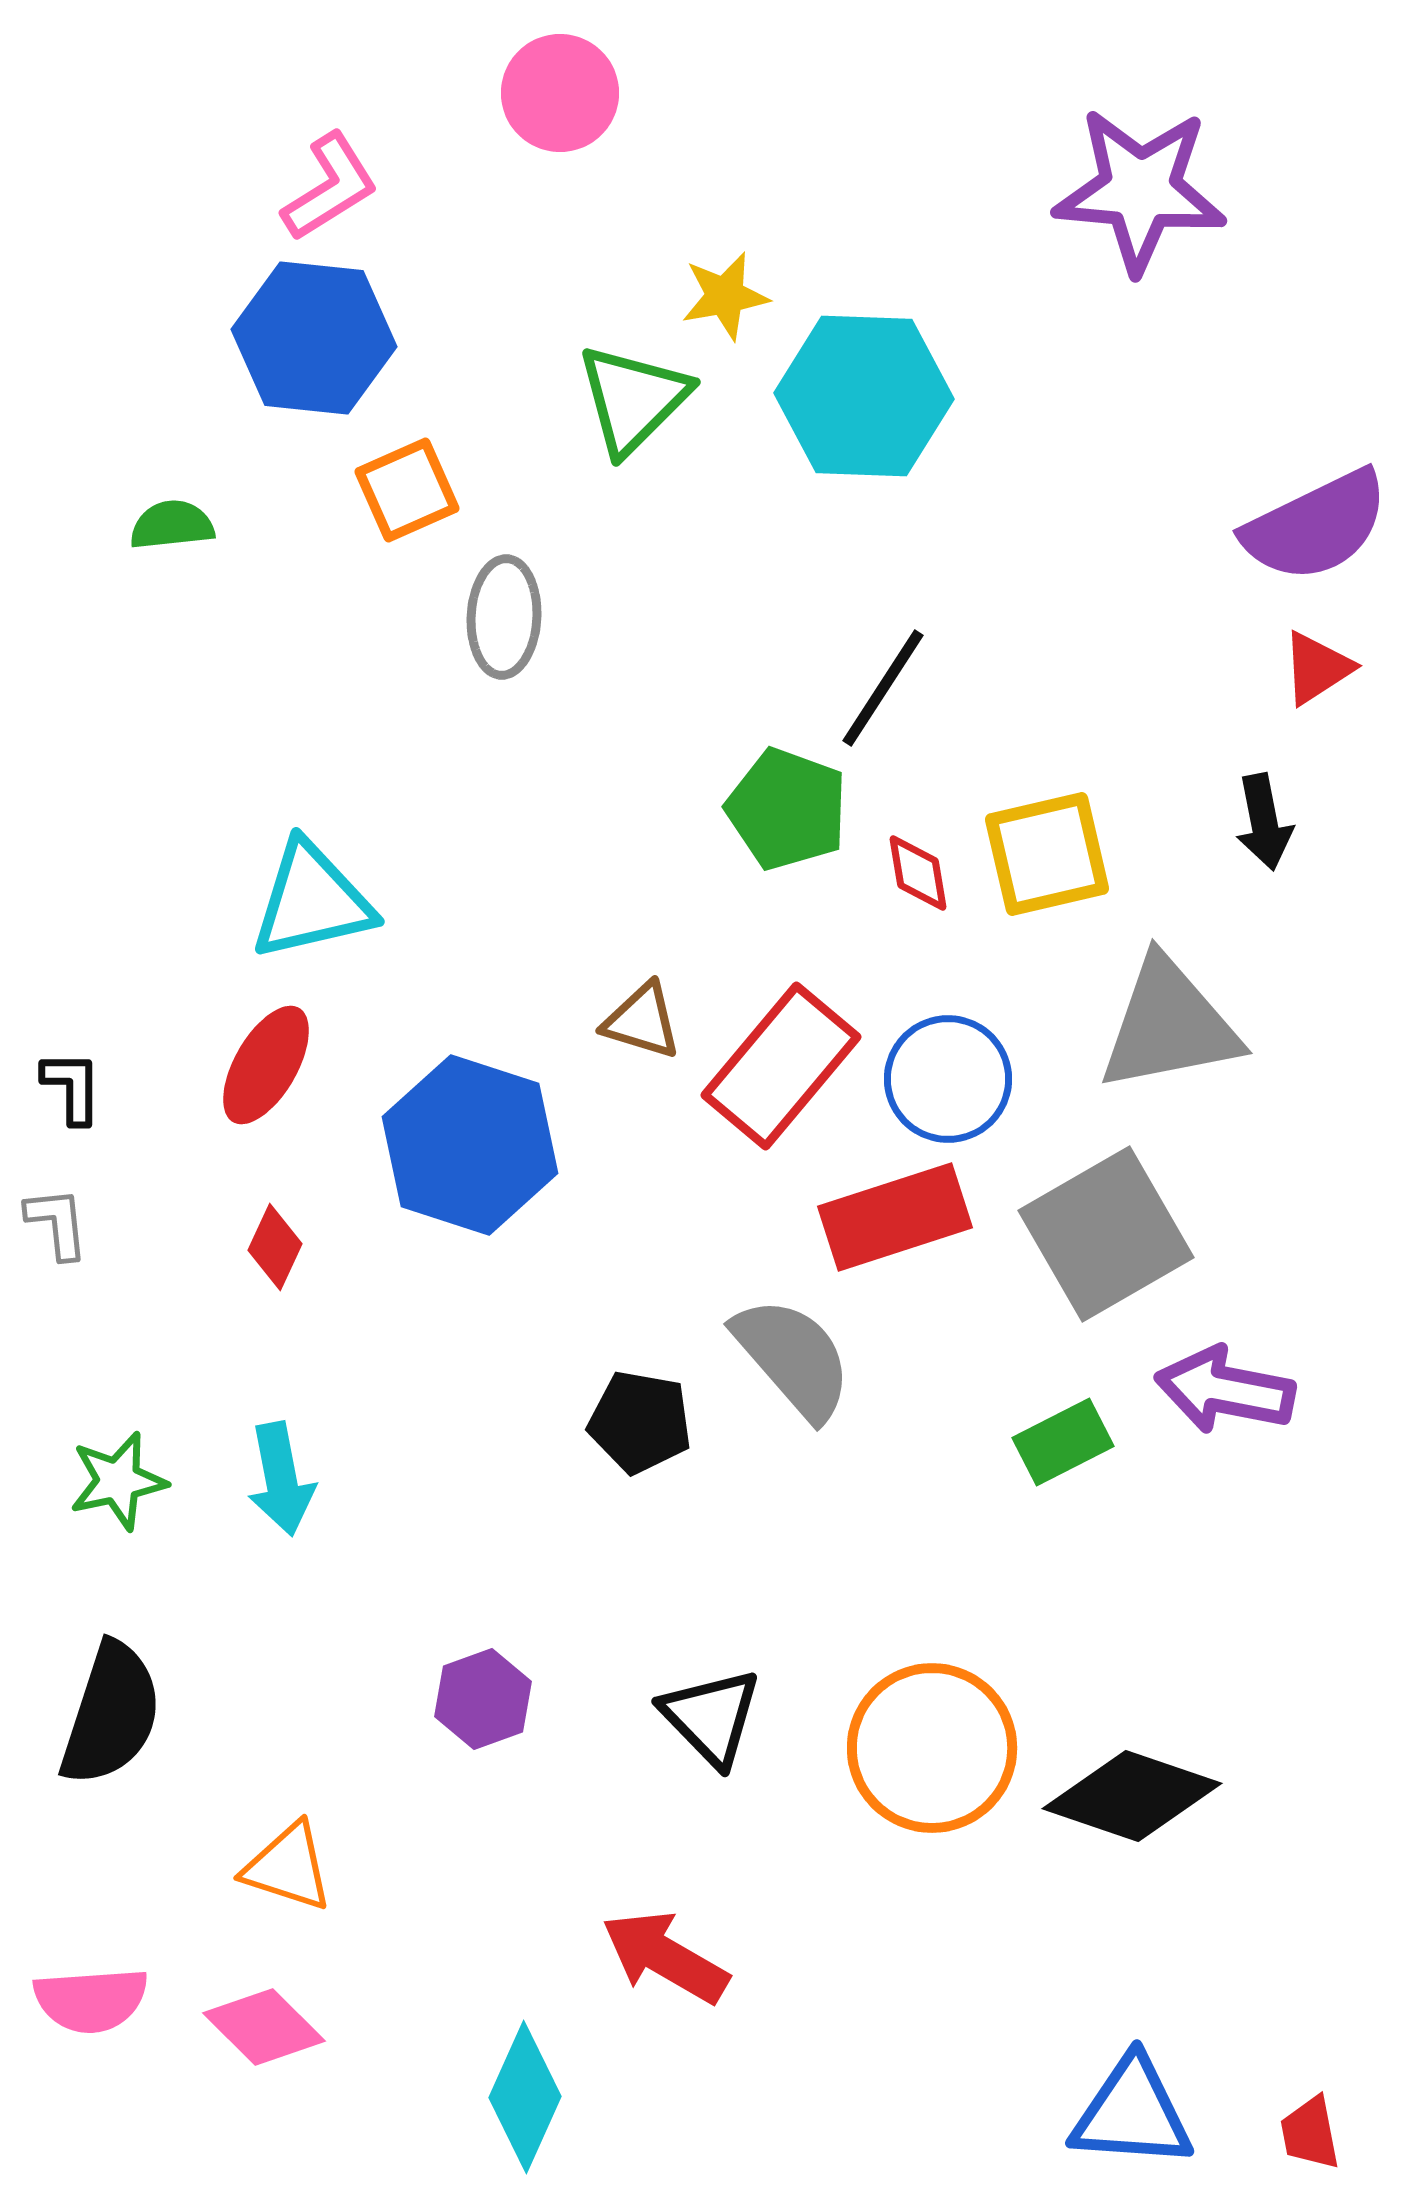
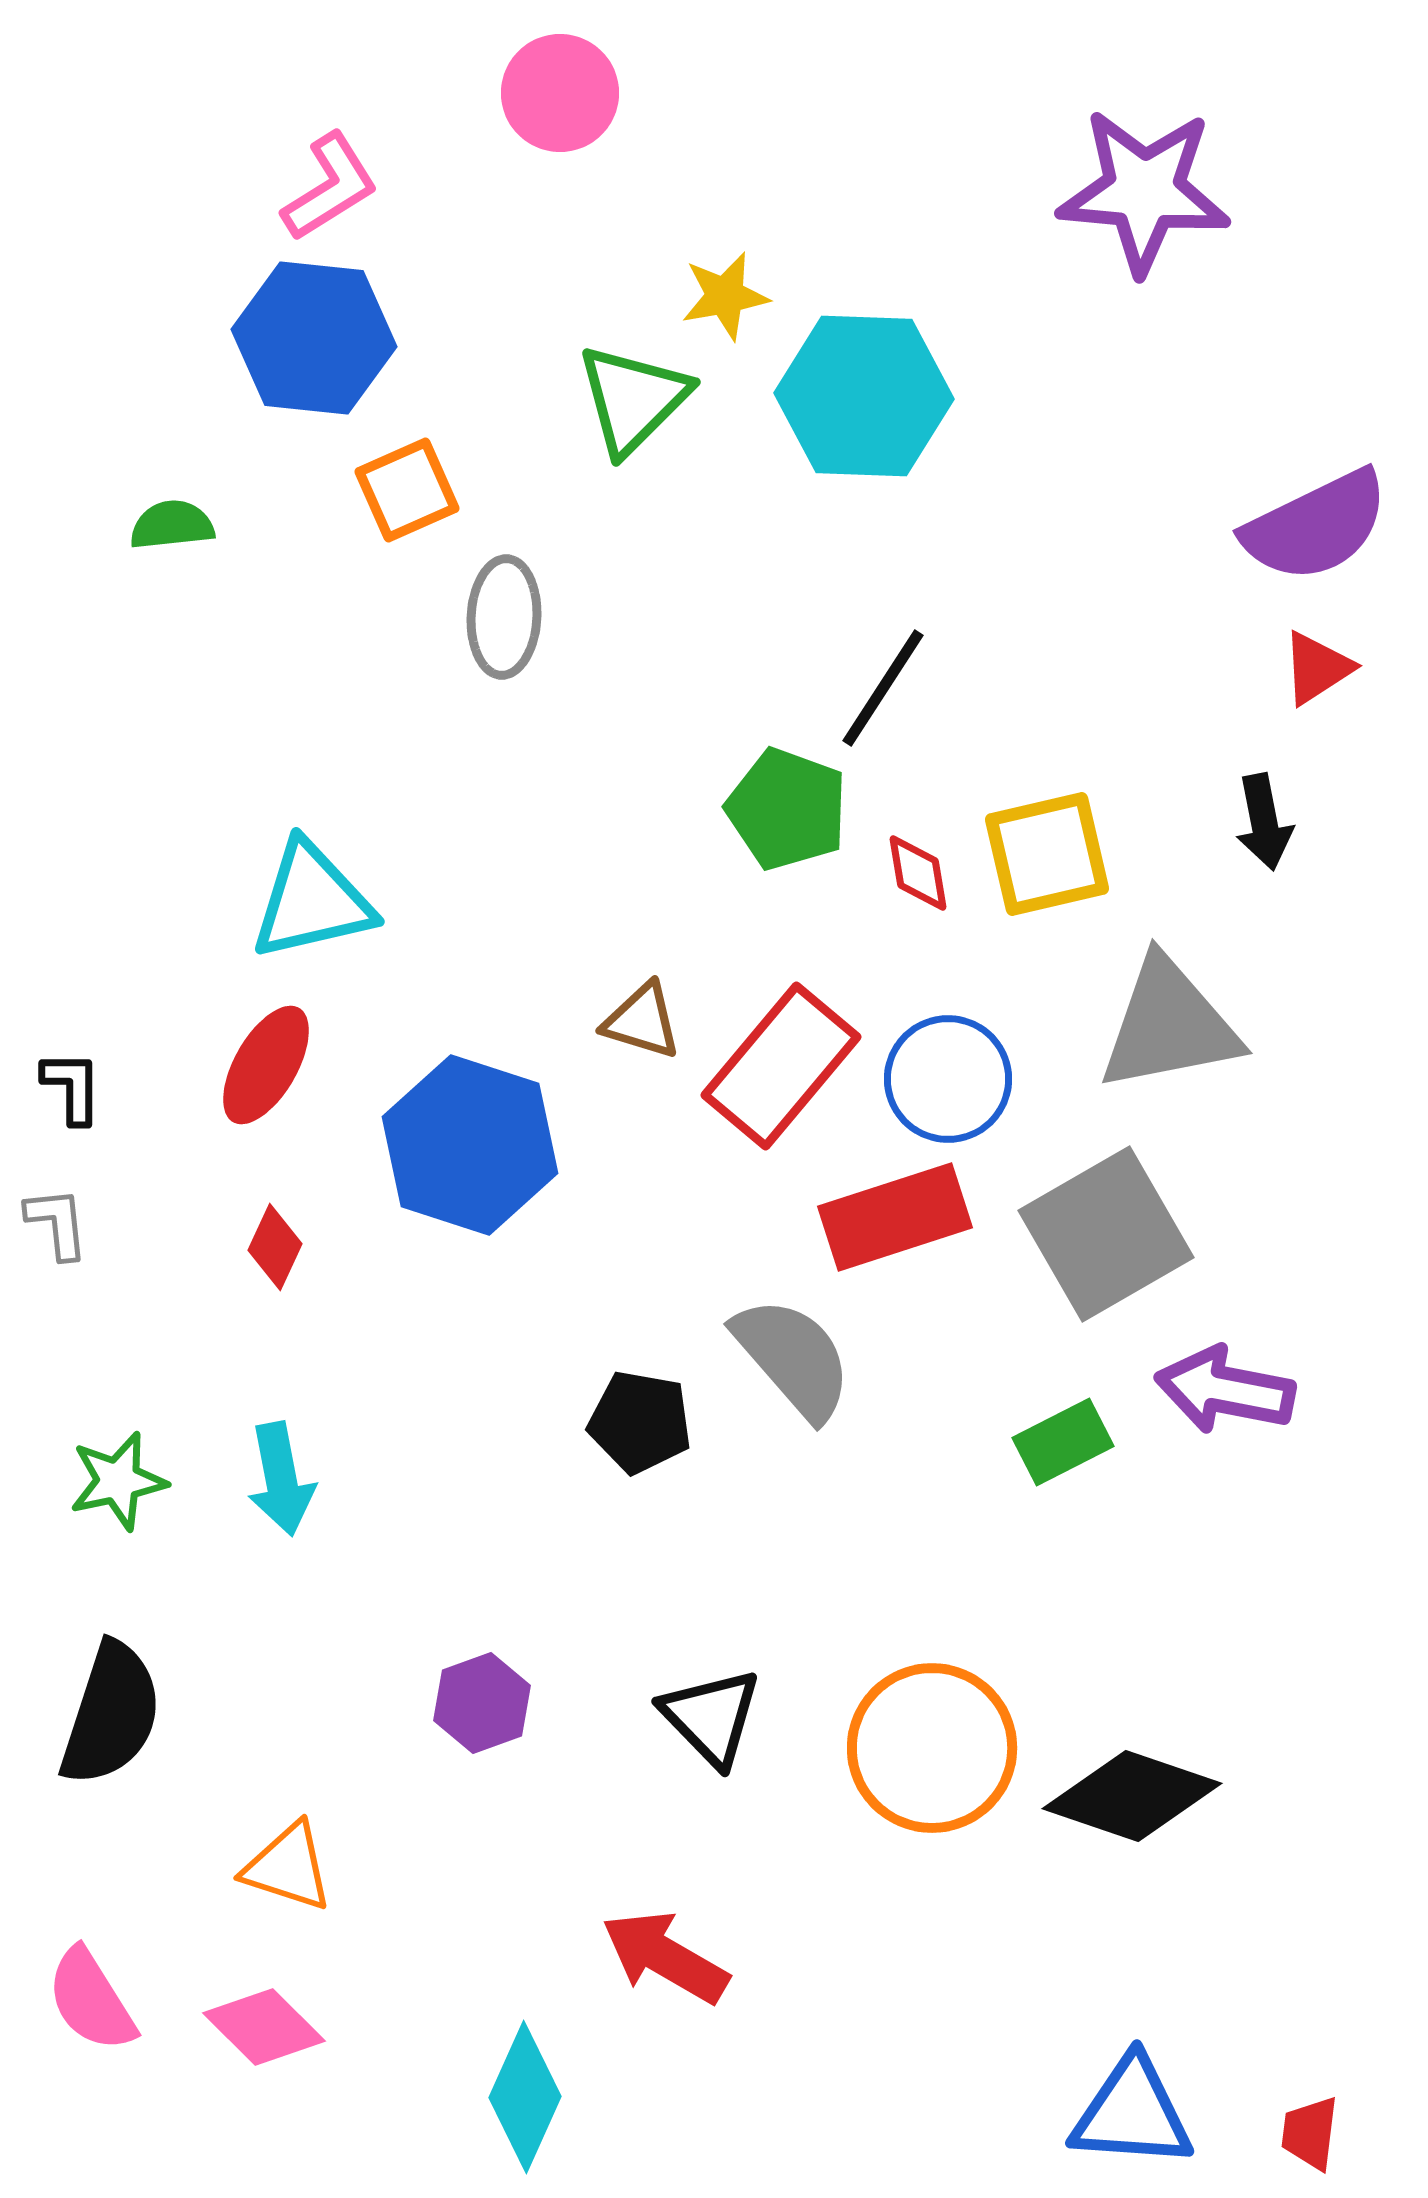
purple star at (1140, 190): moved 4 px right, 1 px down
purple hexagon at (483, 1699): moved 1 px left, 4 px down
pink semicircle at (91, 2000): rotated 62 degrees clockwise
red trapezoid at (1310, 2133): rotated 18 degrees clockwise
